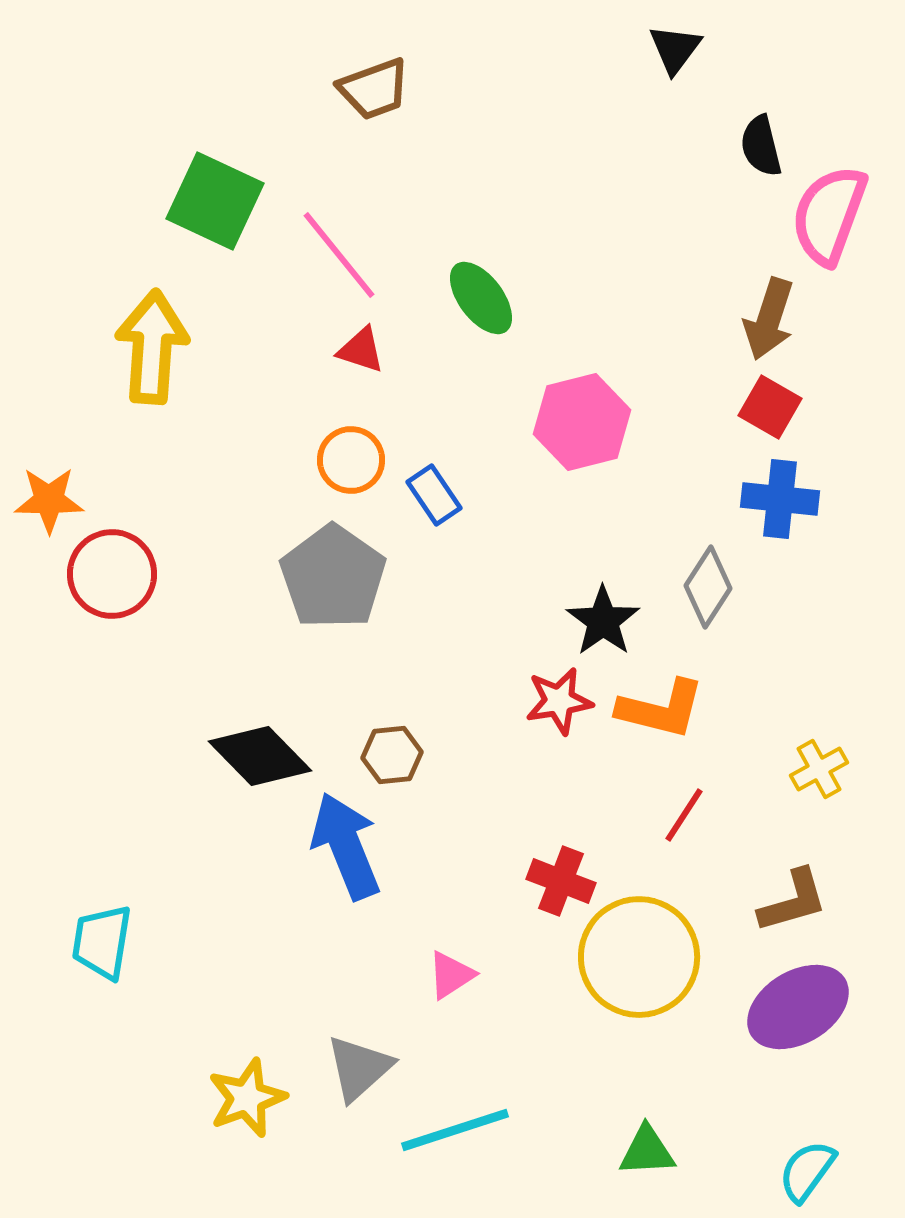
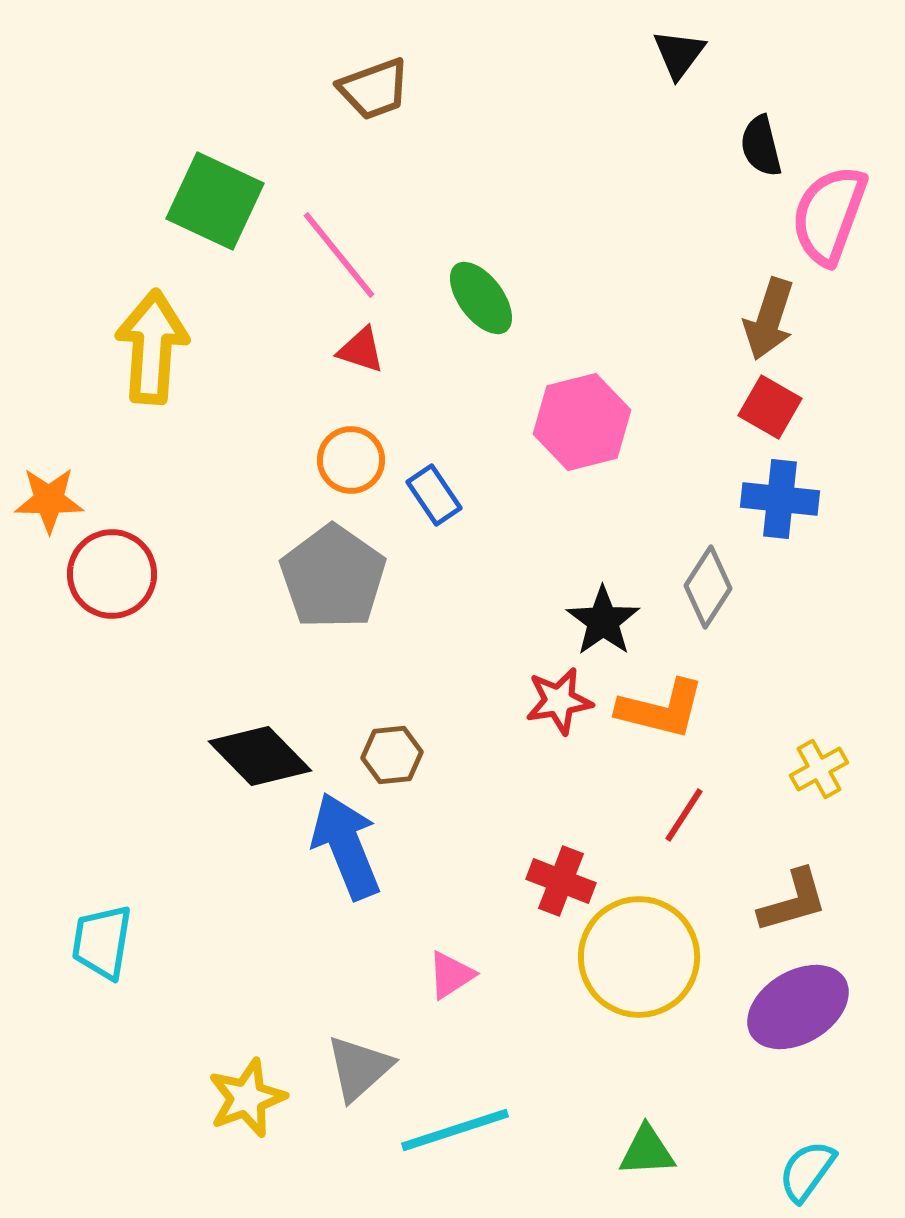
black triangle: moved 4 px right, 5 px down
